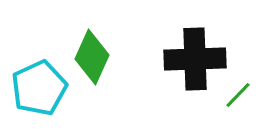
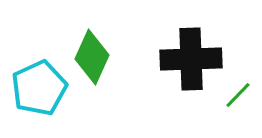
black cross: moved 4 px left
